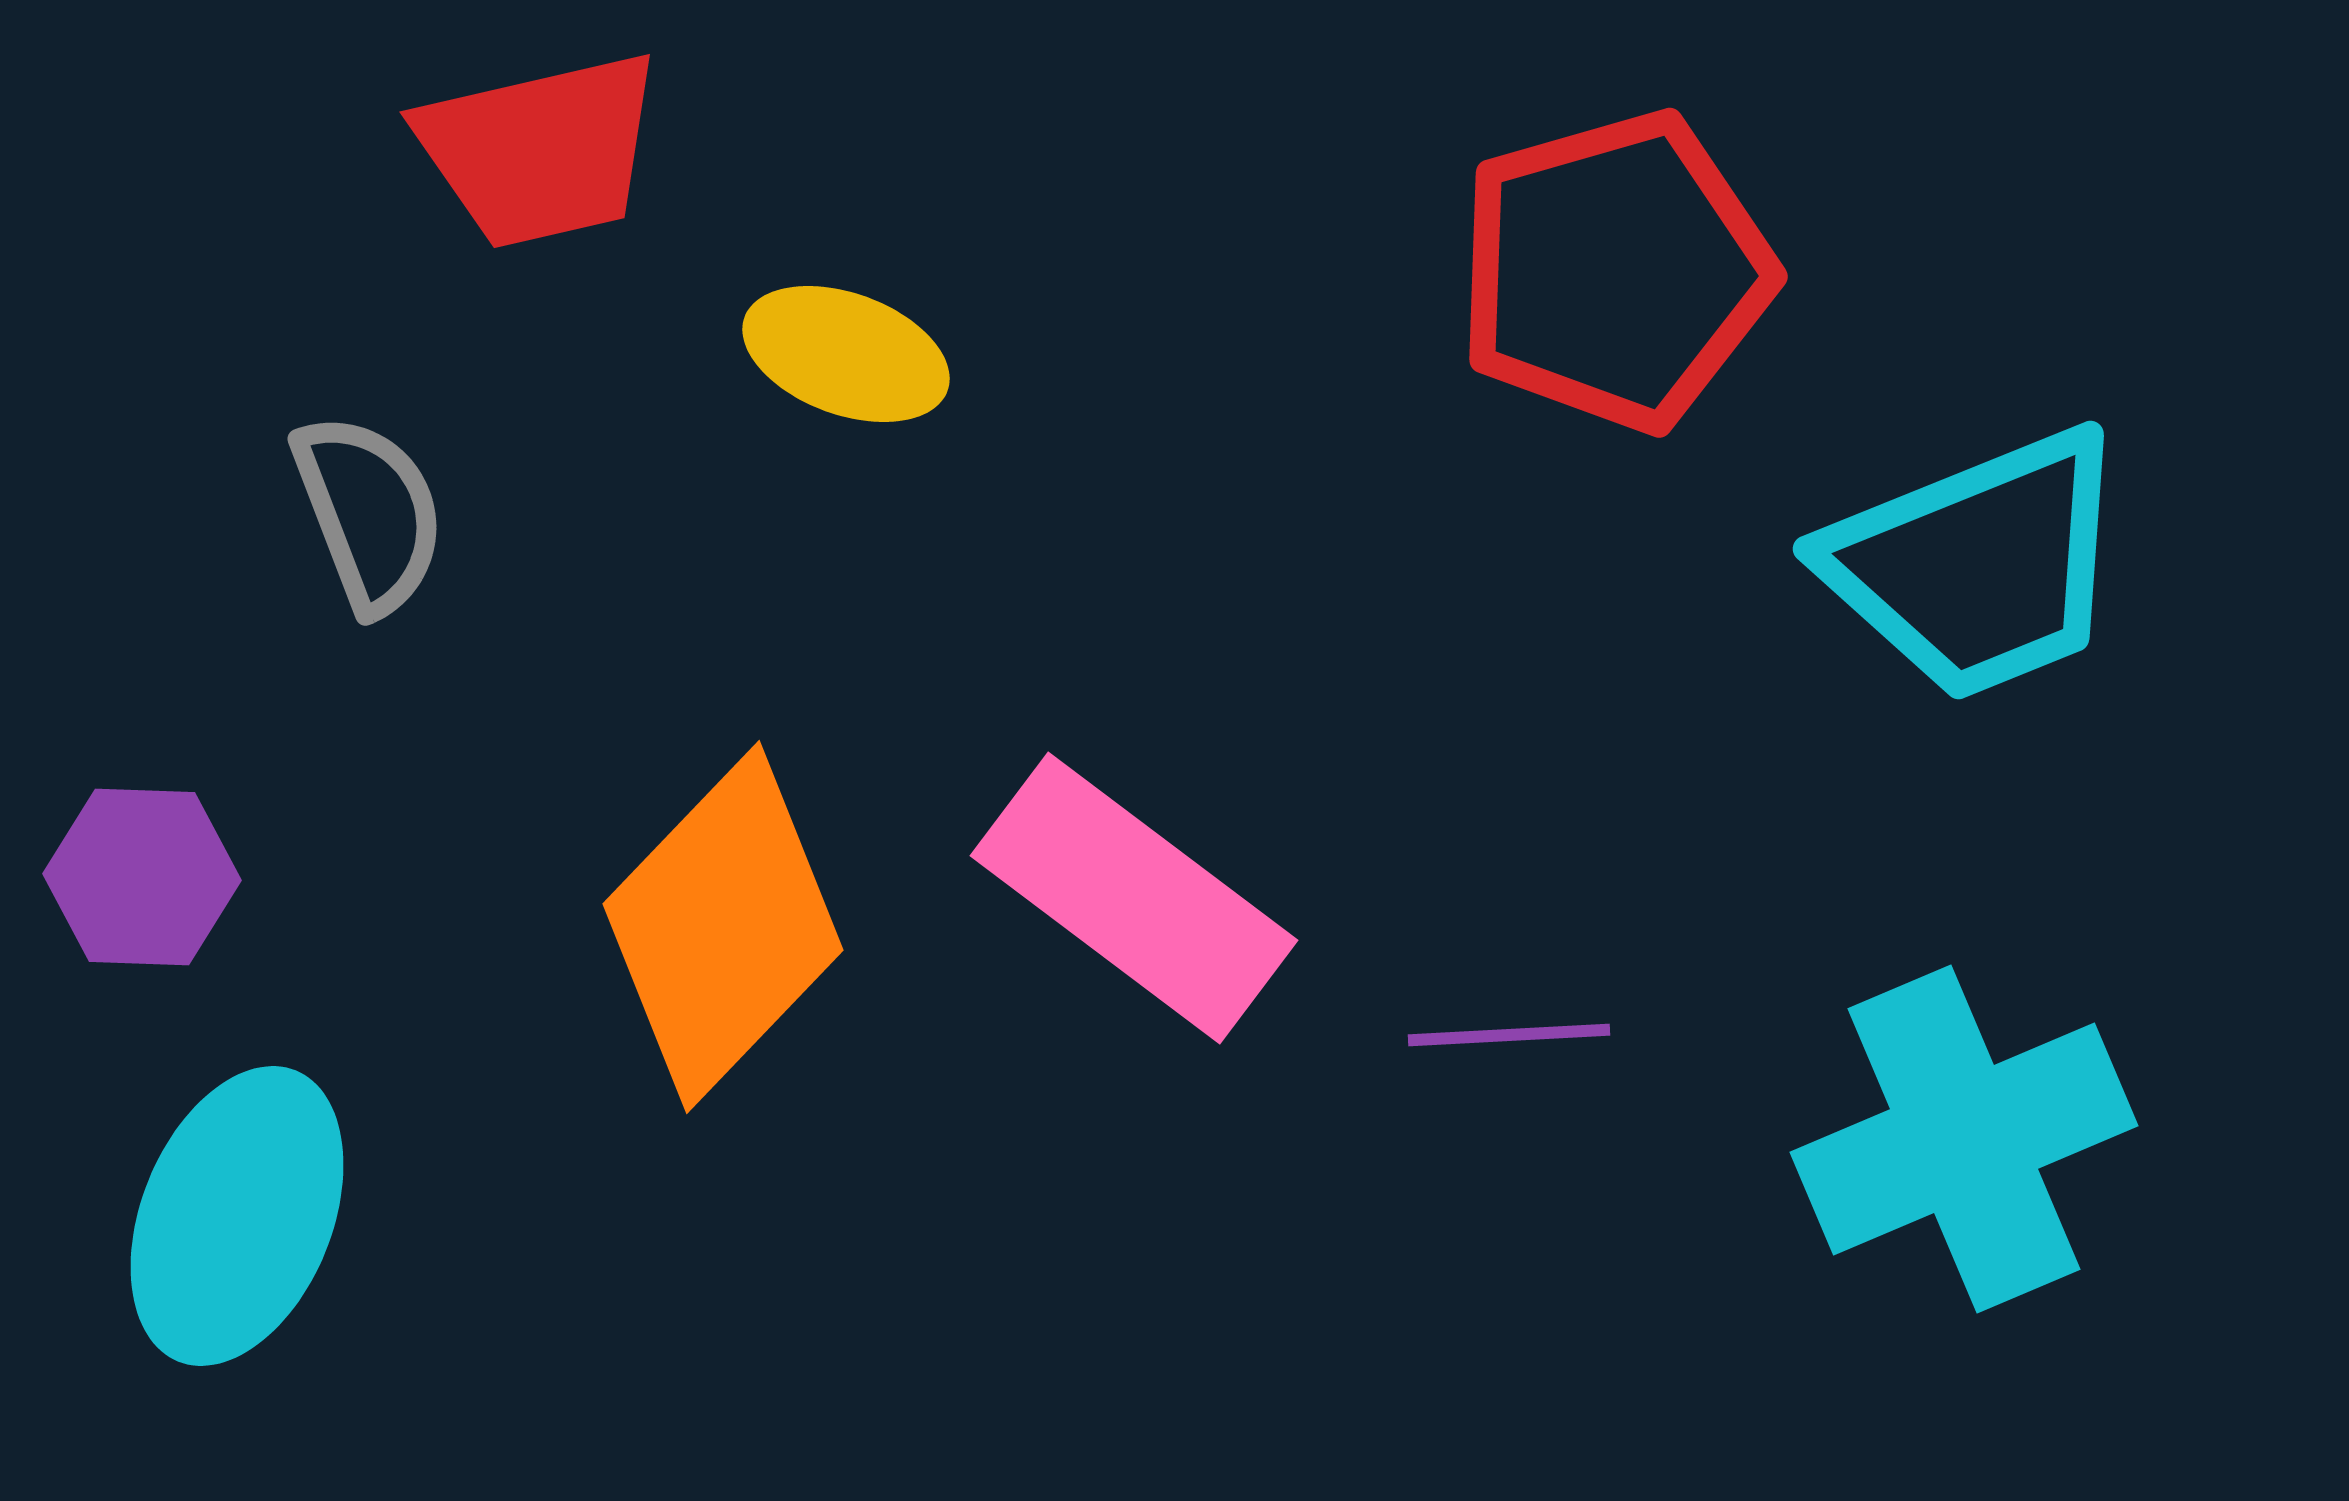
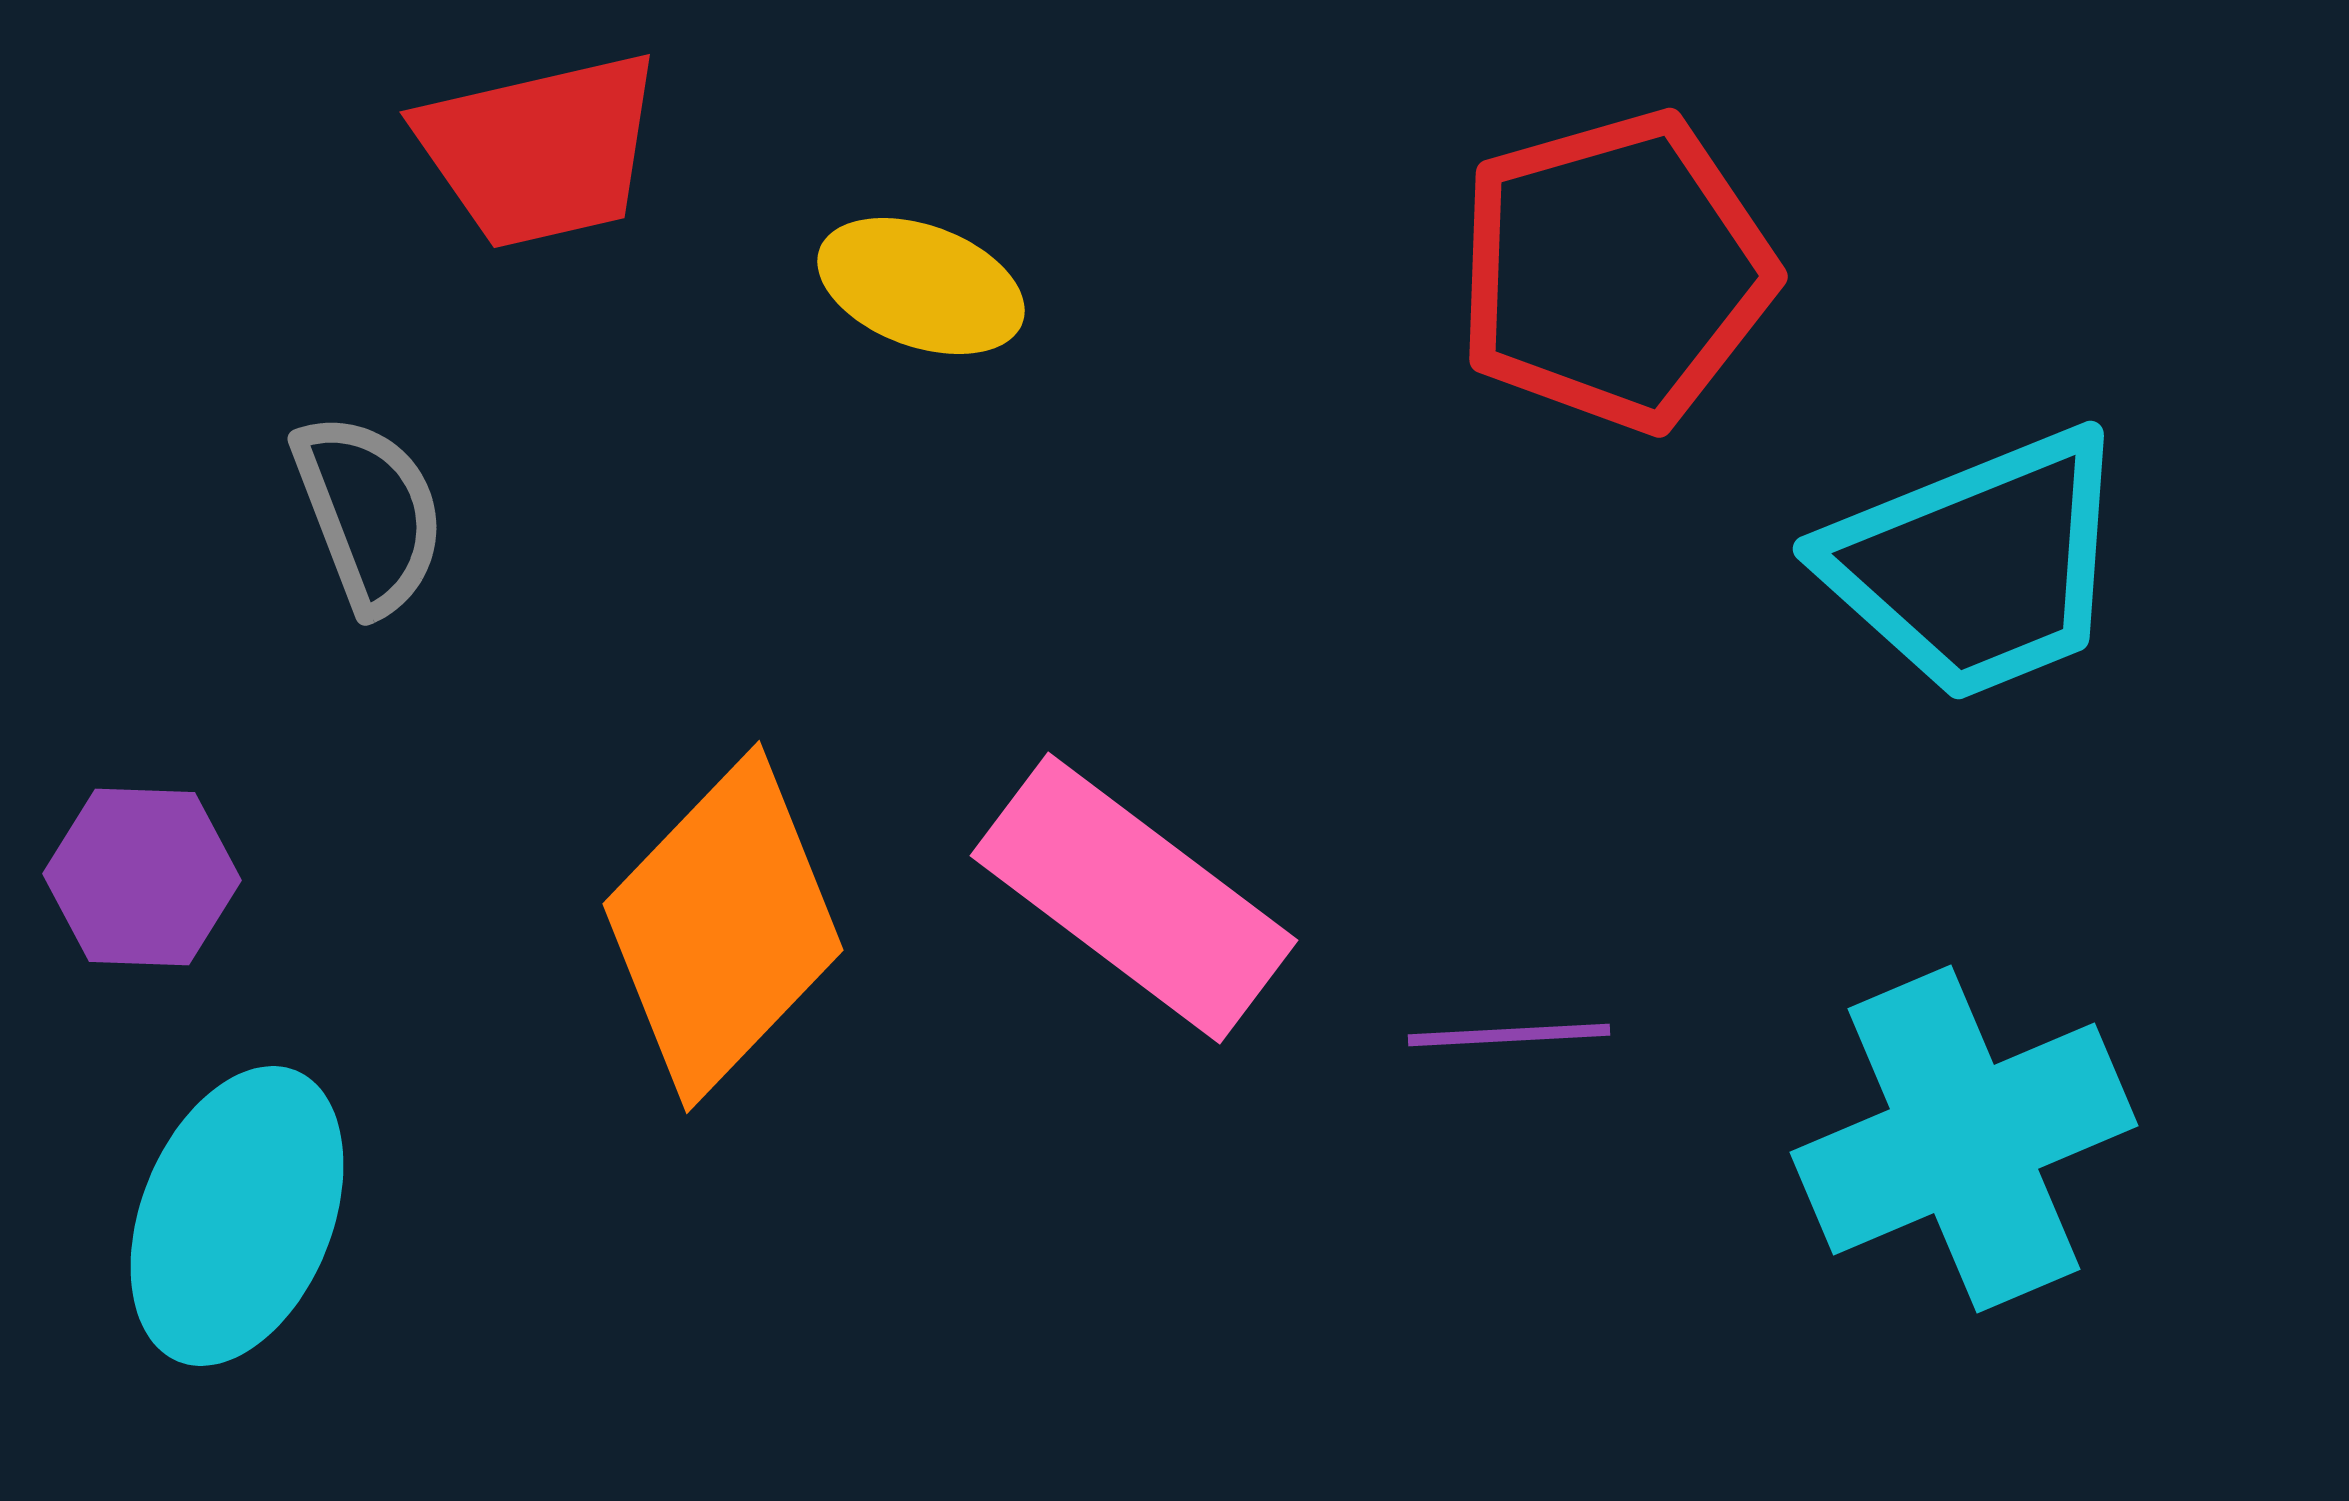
yellow ellipse: moved 75 px right, 68 px up
